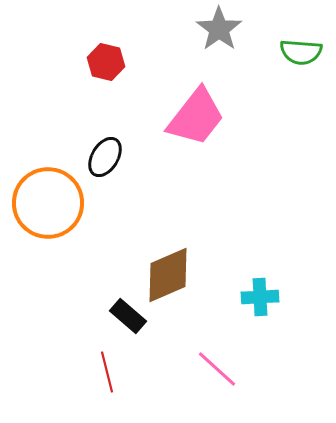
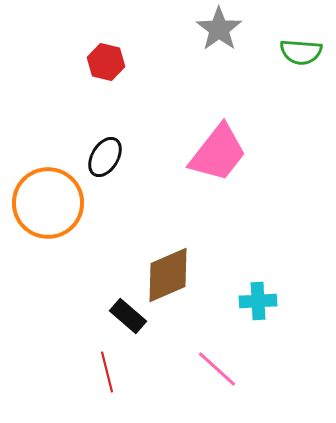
pink trapezoid: moved 22 px right, 36 px down
cyan cross: moved 2 px left, 4 px down
